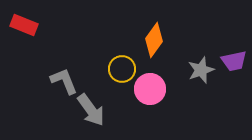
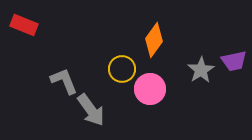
gray star: rotated 12 degrees counterclockwise
